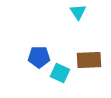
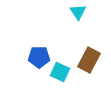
brown rectangle: rotated 60 degrees counterclockwise
cyan square: moved 1 px up
